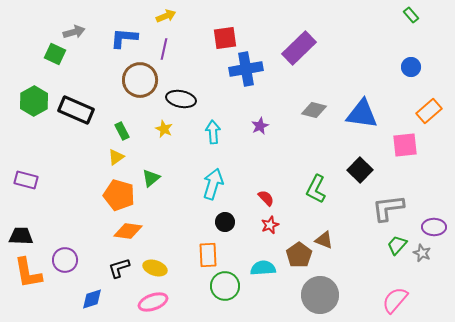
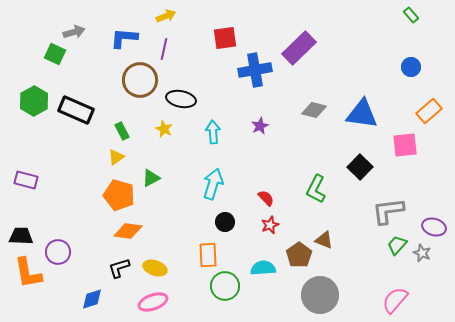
blue cross at (246, 69): moved 9 px right, 1 px down
black square at (360, 170): moved 3 px up
green triangle at (151, 178): rotated 12 degrees clockwise
gray L-shape at (388, 208): moved 3 px down
purple ellipse at (434, 227): rotated 15 degrees clockwise
purple circle at (65, 260): moved 7 px left, 8 px up
